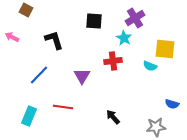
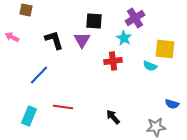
brown square: rotated 16 degrees counterclockwise
purple triangle: moved 36 px up
